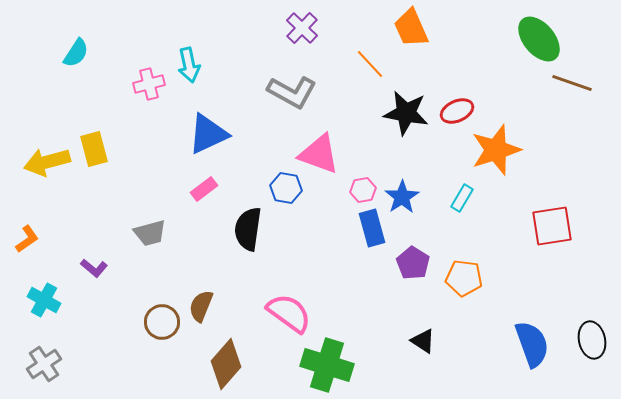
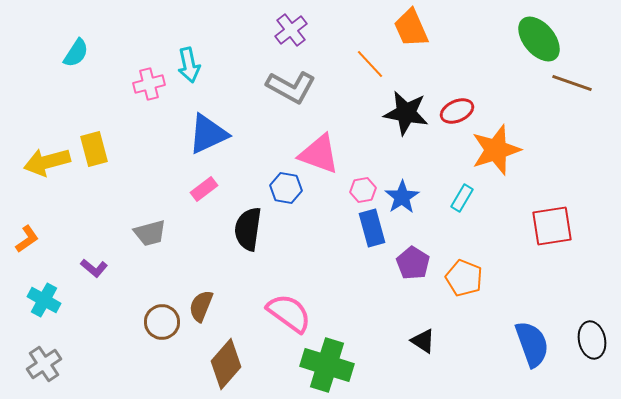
purple cross: moved 11 px left, 2 px down; rotated 8 degrees clockwise
gray L-shape: moved 1 px left, 5 px up
orange pentagon: rotated 15 degrees clockwise
